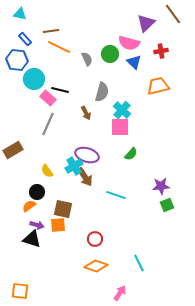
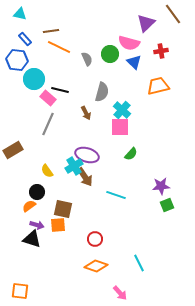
pink arrow at (120, 293): rotated 105 degrees clockwise
